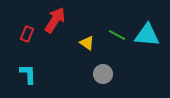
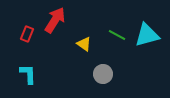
cyan triangle: rotated 20 degrees counterclockwise
yellow triangle: moved 3 px left, 1 px down
